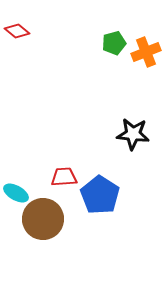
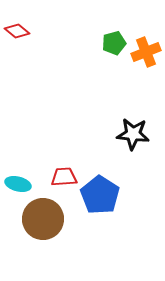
cyan ellipse: moved 2 px right, 9 px up; rotated 15 degrees counterclockwise
